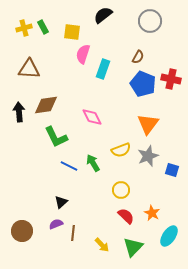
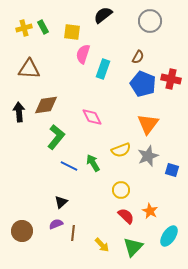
green L-shape: rotated 115 degrees counterclockwise
orange star: moved 2 px left, 2 px up
